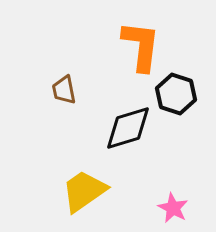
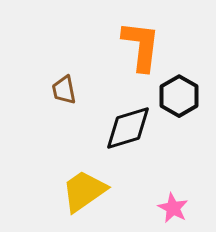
black hexagon: moved 3 px right, 2 px down; rotated 12 degrees clockwise
